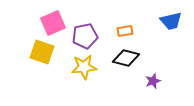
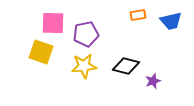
pink square: rotated 25 degrees clockwise
orange rectangle: moved 13 px right, 16 px up
purple pentagon: moved 1 px right, 2 px up
yellow square: moved 1 px left
black diamond: moved 8 px down
yellow star: moved 1 px up
